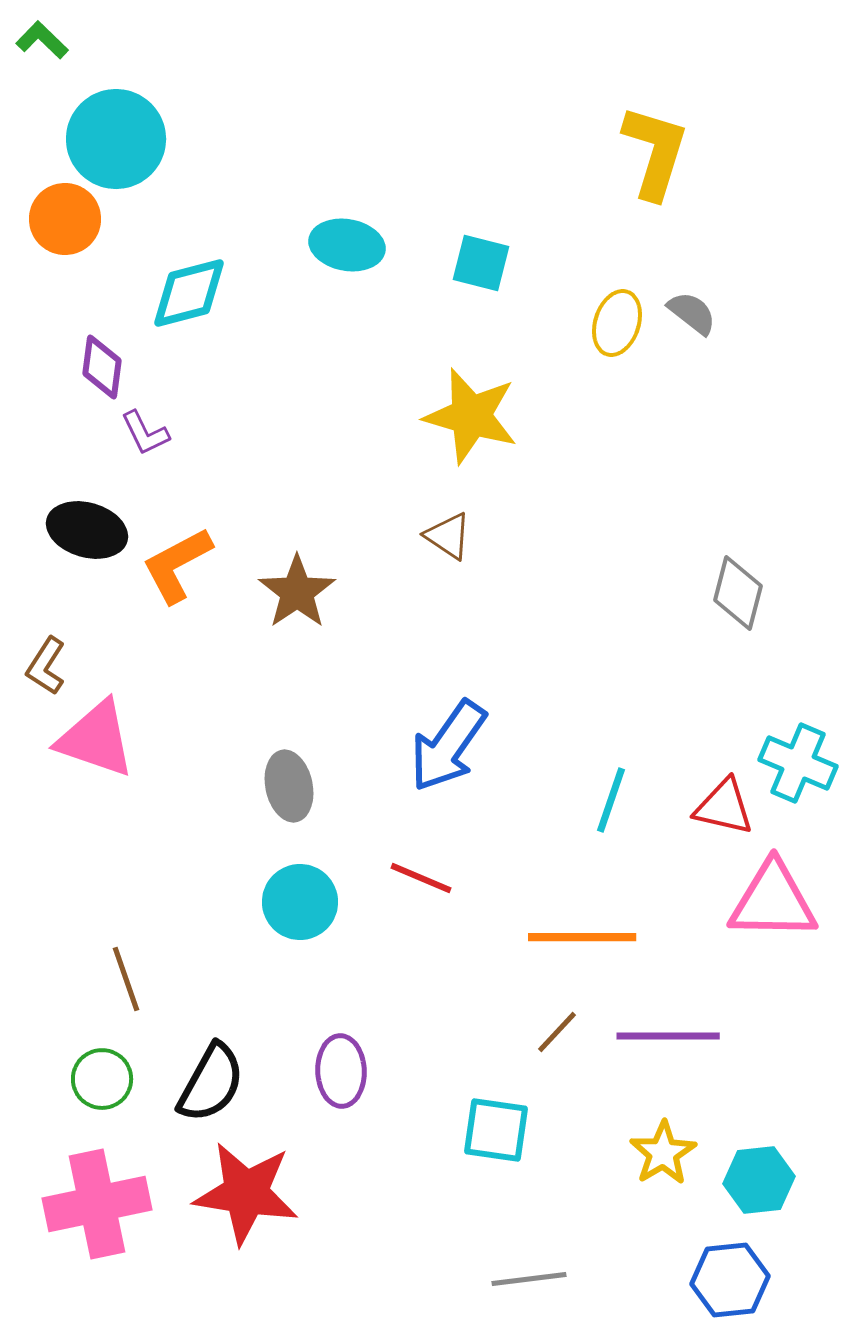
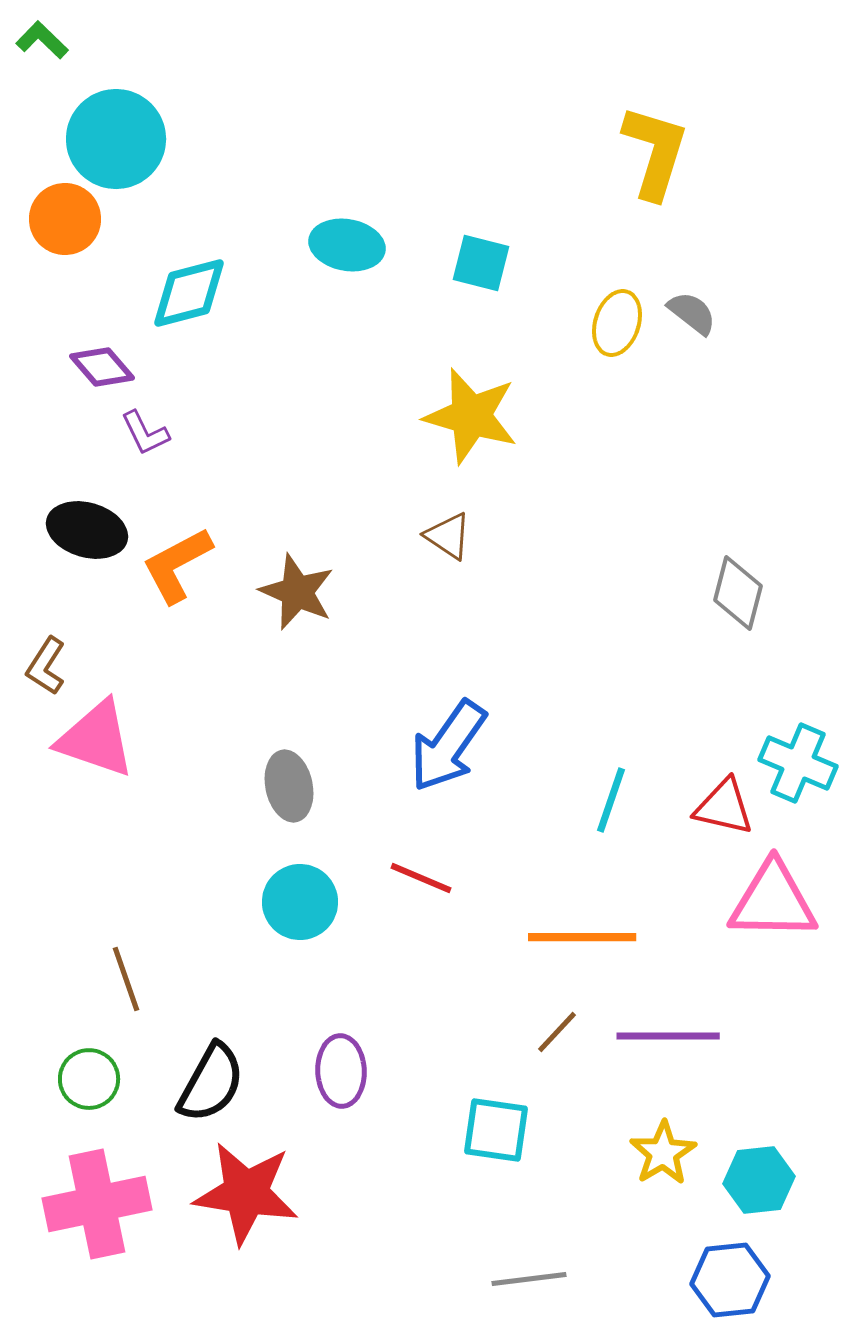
purple diamond at (102, 367): rotated 48 degrees counterclockwise
brown star at (297, 592): rotated 14 degrees counterclockwise
green circle at (102, 1079): moved 13 px left
